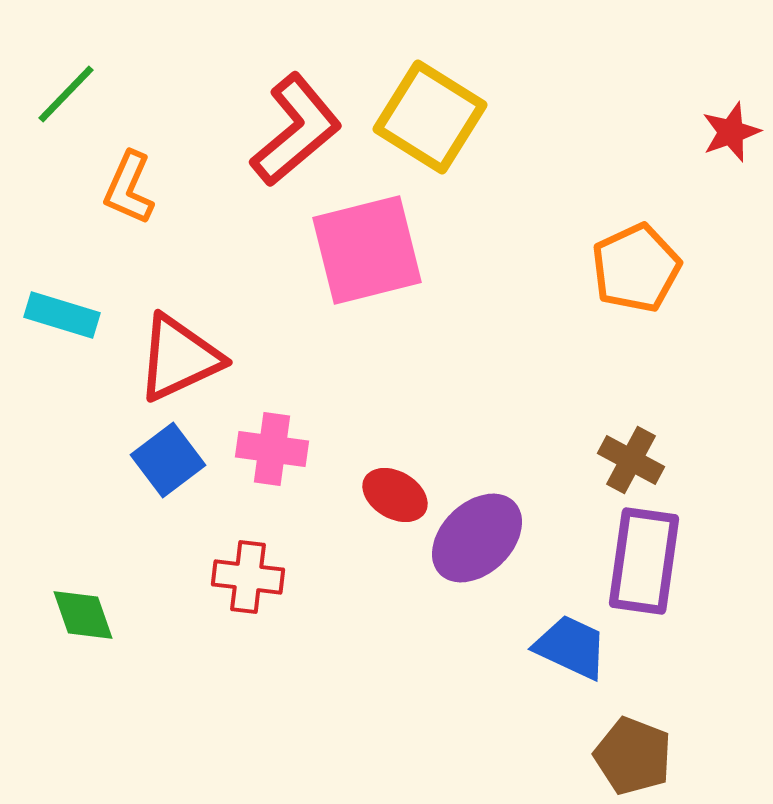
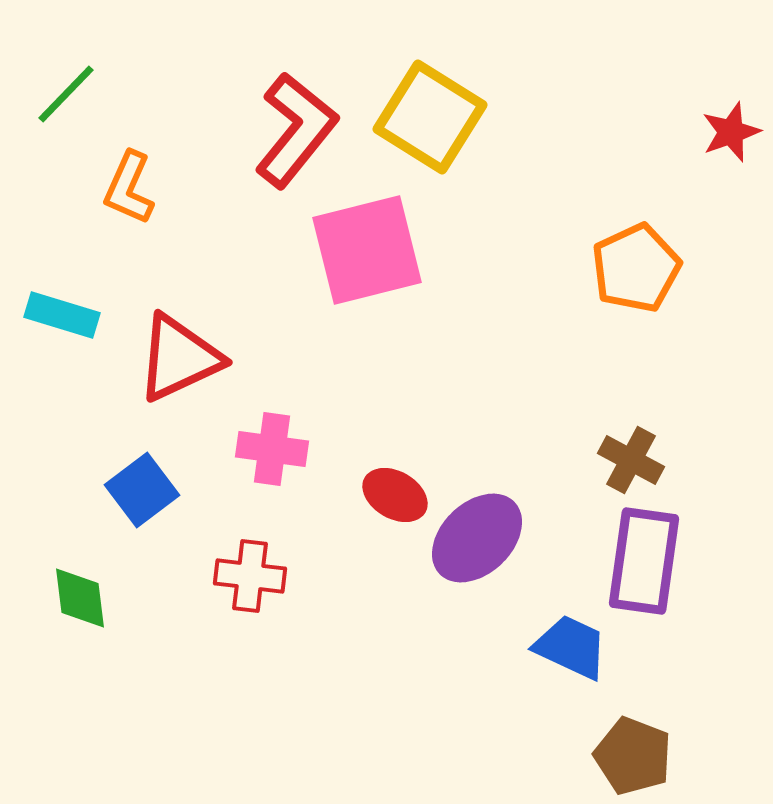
red L-shape: rotated 11 degrees counterclockwise
blue square: moved 26 px left, 30 px down
red cross: moved 2 px right, 1 px up
green diamond: moved 3 px left, 17 px up; rotated 12 degrees clockwise
